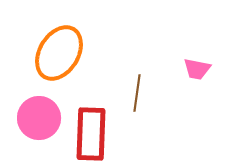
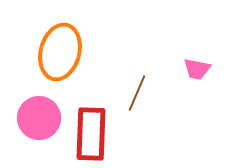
orange ellipse: moved 1 px right, 1 px up; rotated 16 degrees counterclockwise
brown line: rotated 15 degrees clockwise
